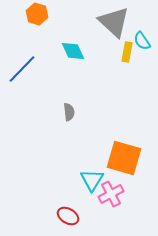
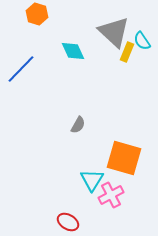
gray triangle: moved 10 px down
yellow rectangle: rotated 12 degrees clockwise
blue line: moved 1 px left
gray semicircle: moved 9 px right, 13 px down; rotated 36 degrees clockwise
pink cross: moved 1 px down
red ellipse: moved 6 px down
